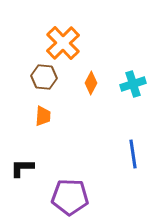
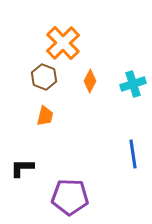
brown hexagon: rotated 15 degrees clockwise
orange diamond: moved 1 px left, 2 px up
orange trapezoid: moved 2 px right; rotated 10 degrees clockwise
